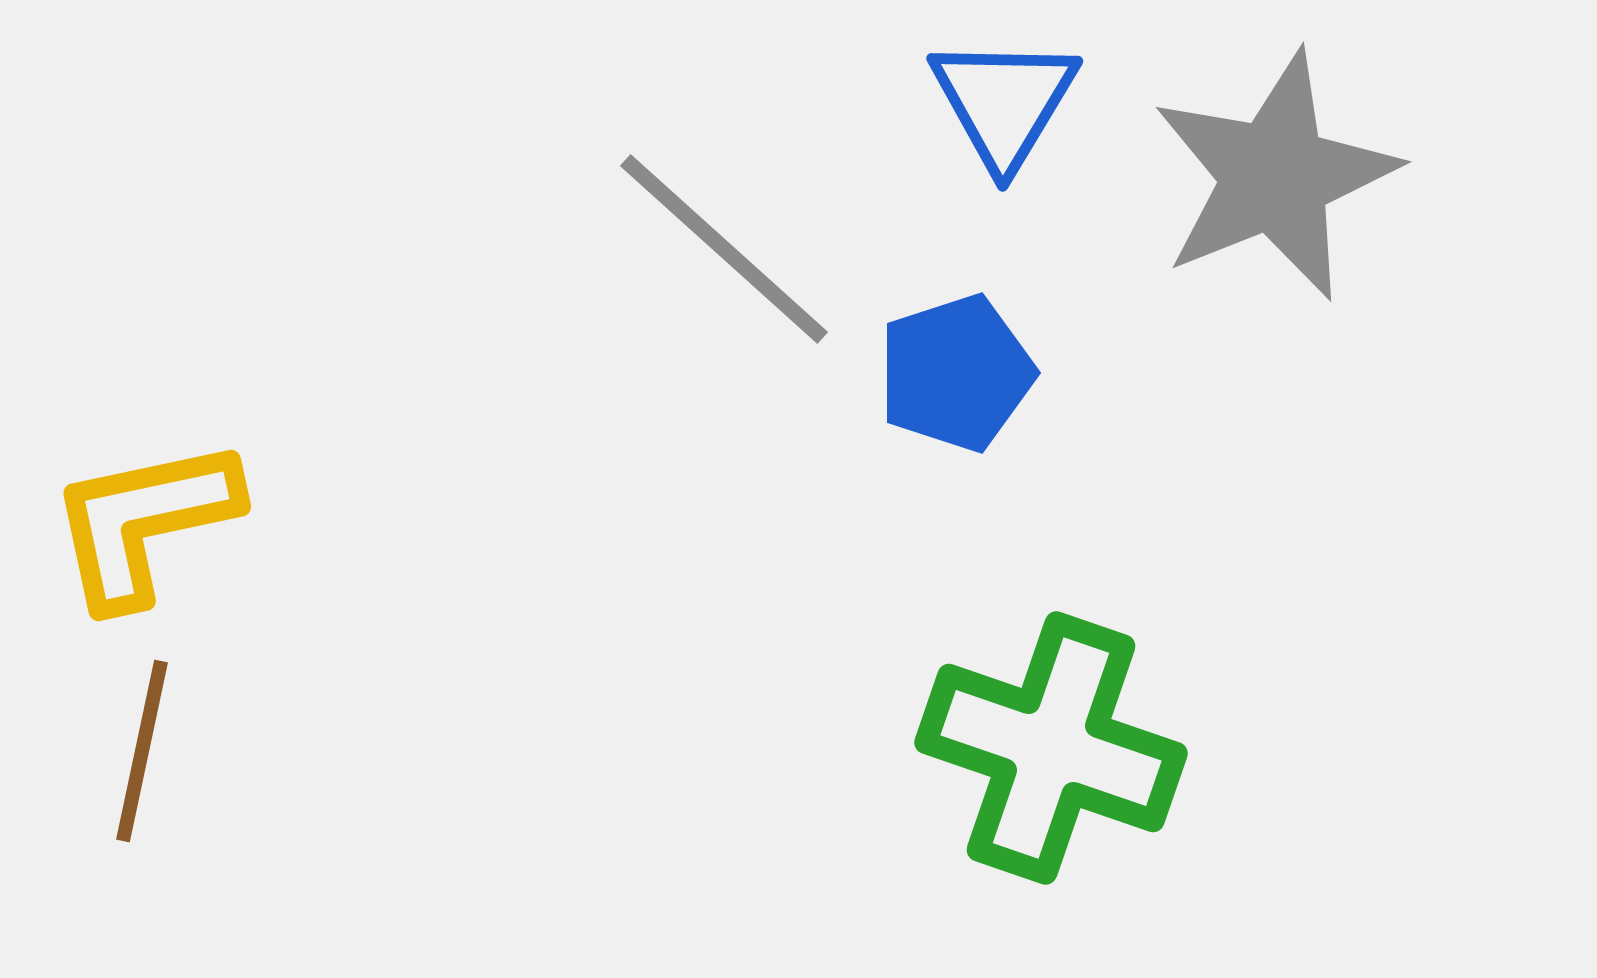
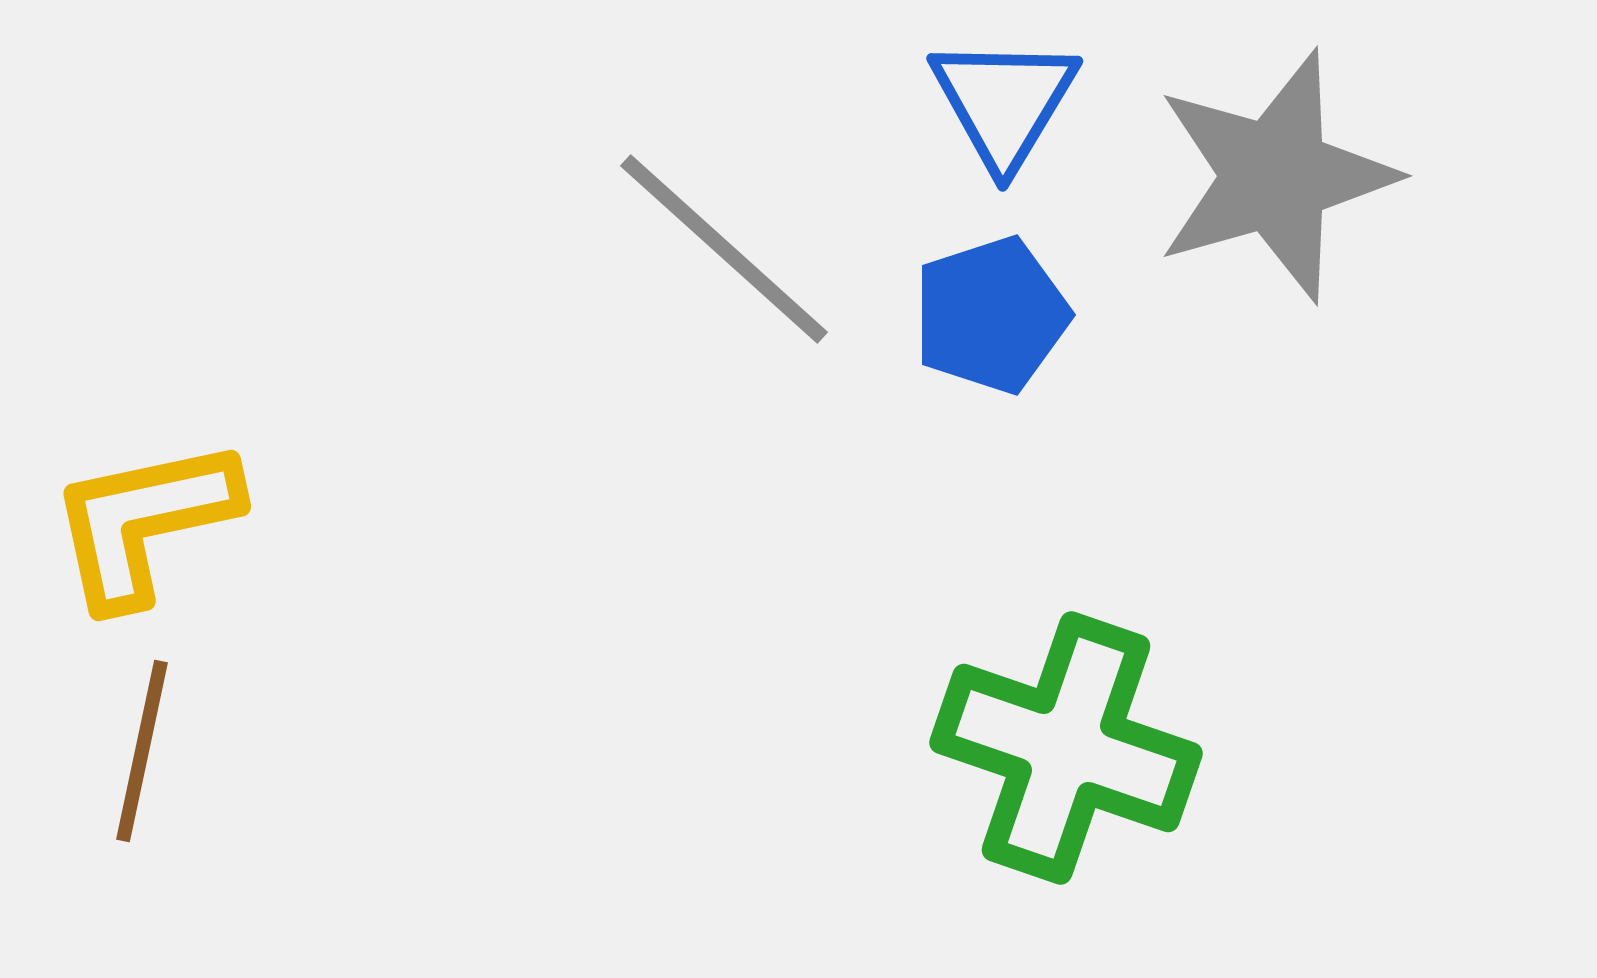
gray star: rotated 6 degrees clockwise
blue pentagon: moved 35 px right, 58 px up
green cross: moved 15 px right
